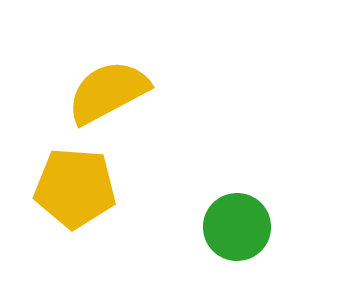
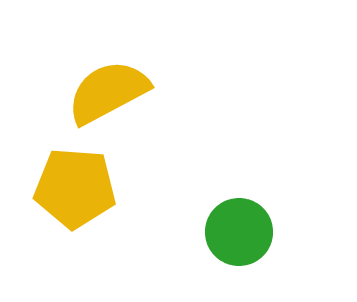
green circle: moved 2 px right, 5 px down
